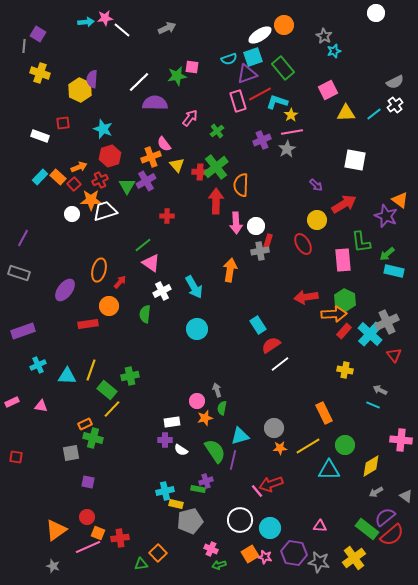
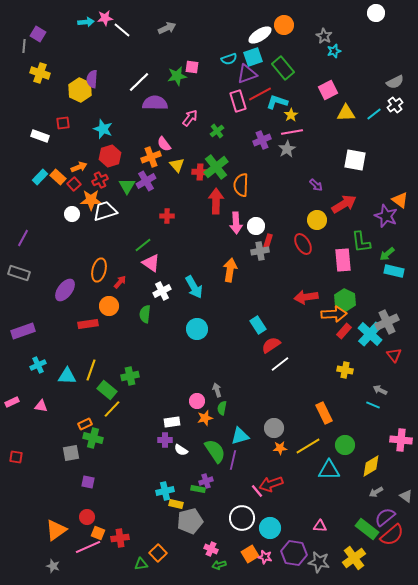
white circle at (240, 520): moved 2 px right, 2 px up
